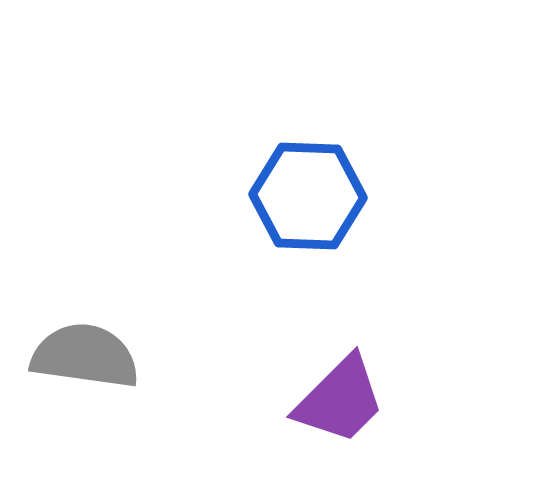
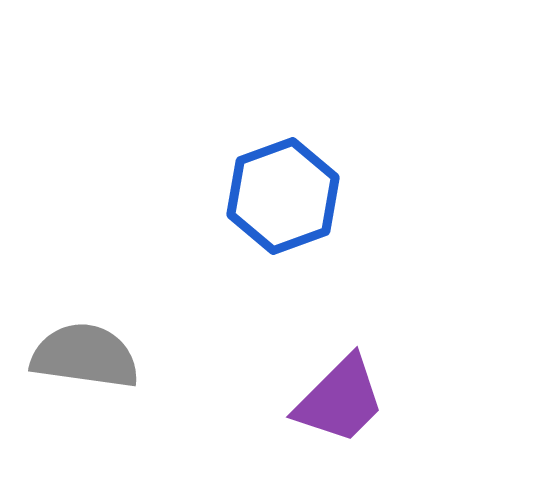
blue hexagon: moved 25 px left; rotated 22 degrees counterclockwise
